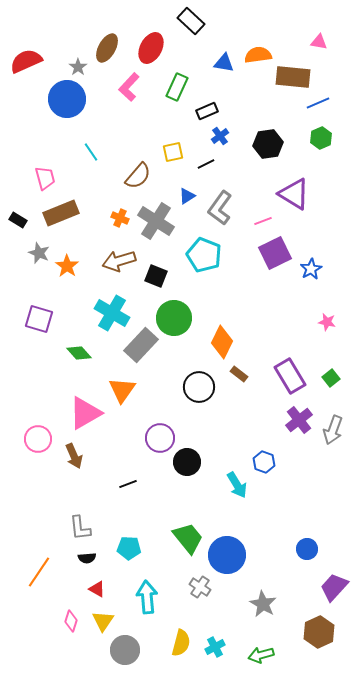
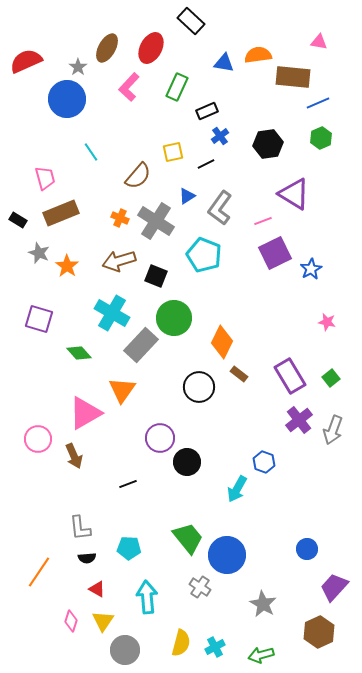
cyan arrow at (237, 485): moved 4 px down; rotated 60 degrees clockwise
